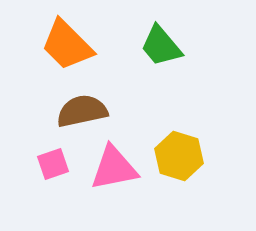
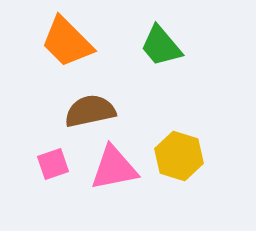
orange trapezoid: moved 3 px up
brown semicircle: moved 8 px right
